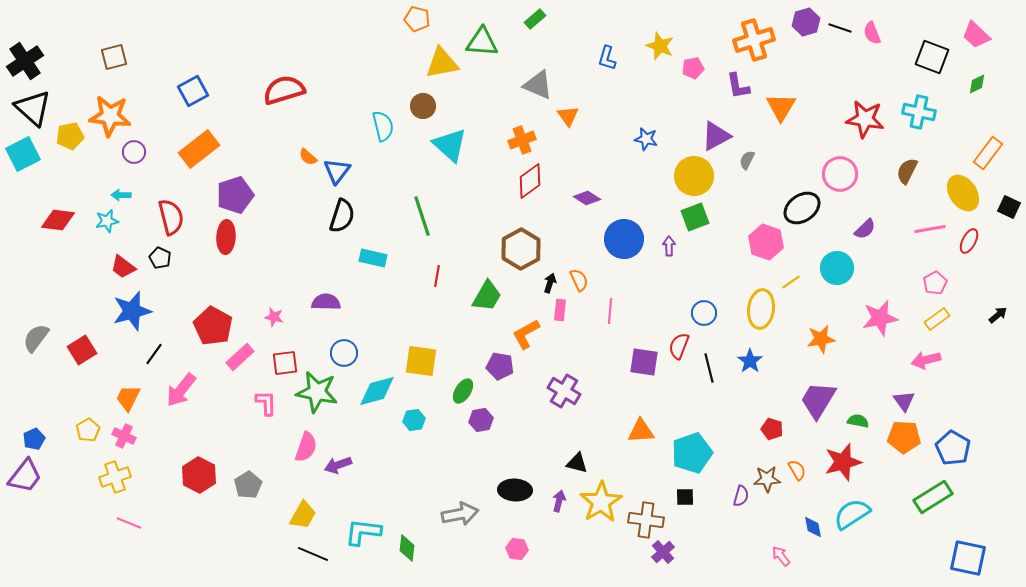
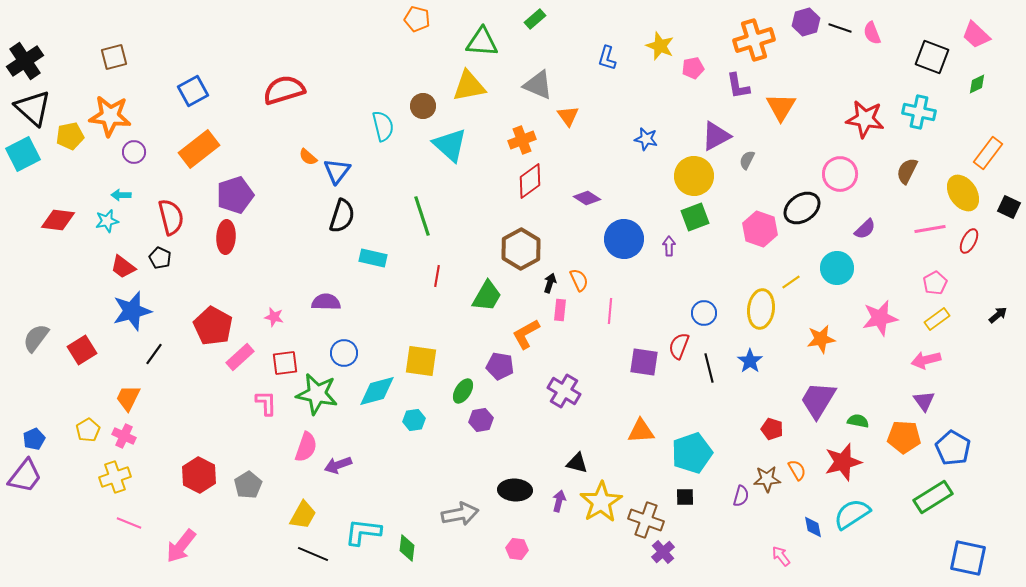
yellow triangle at (442, 63): moved 27 px right, 23 px down
pink hexagon at (766, 242): moved 6 px left, 13 px up
pink arrow at (181, 390): moved 156 px down
green star at (317, 392): moved 2 px down
purple triangle at (904, 401): moved 20 px right
brown cross at (646, 520): rotated 12 degrees clockwise
